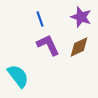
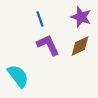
brown diamond: moved 1 px right, 1 px up
